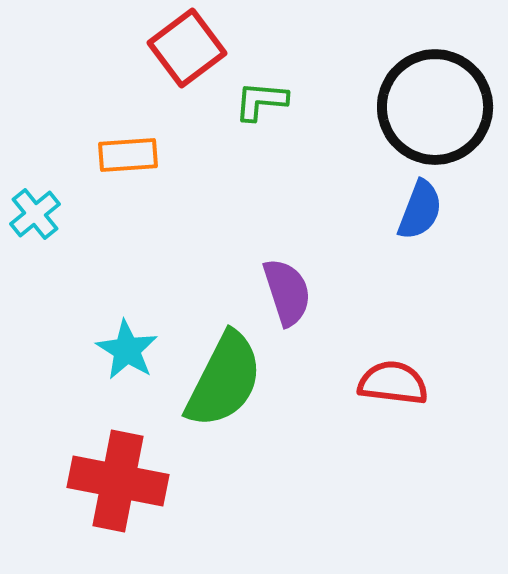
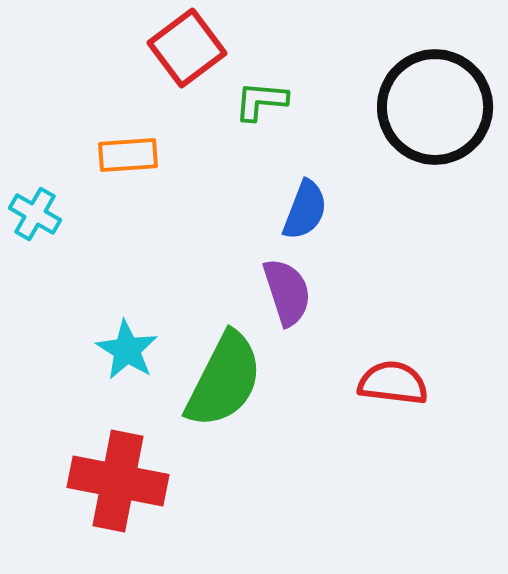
blue semicircle: moved 115 px left
cyan cross: rotated 21 degrees counterclockwise
